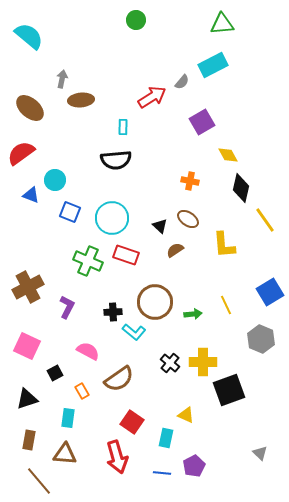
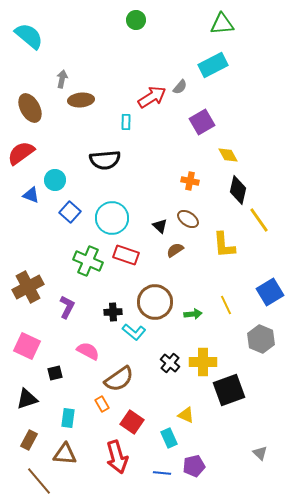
gray semicircle at (182, 82): moved 2 px left, 5 px down
brown ellipse at (30, 108): rotated 20 degrees clockwise
cyan rectangle at (123, 127): moved 3 px right, 5 px up
black semicircle at (116, 160): moved 11 px left
black diamond at (241, 188): moved 3 px left, 2 px down
blue square at (70, 212): rotated 20 degrees clockwise
yellow line at (265, 220): moved 6 px left
black square at (55, 373): rotated 14 degrees clockwise
orange rectangle at (82, 391): moved 20 px right, 13 px down
cyan rectangle at (166, 438): moved 3 px right; rotated 36 degrees counterclockwise
brown rectangle at (29, 440): rotated 18 degrees clockwise
purple pentagon at (194, 466): rotated 15 degrees clockwise
